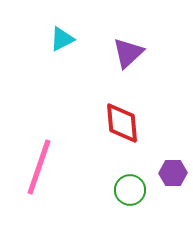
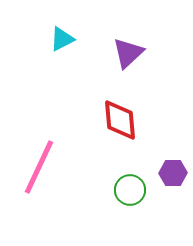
red diamond: moved 2 px left, 3 px up
pink line: rotated 6 degrees clockwise
